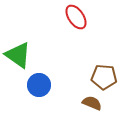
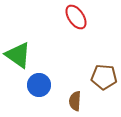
brown semicircle: moved 17 px left, 2 px up; rotated 108 degrees counterclockwise
